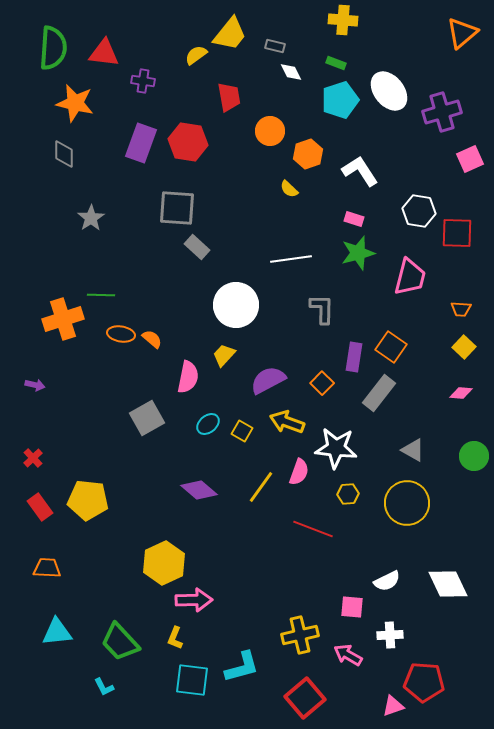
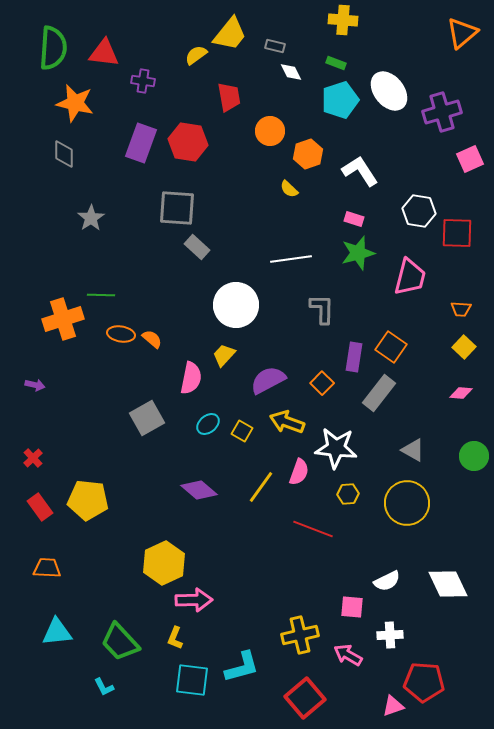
pink semicircle at (188, 377): moved 3 px right, 1 px down
